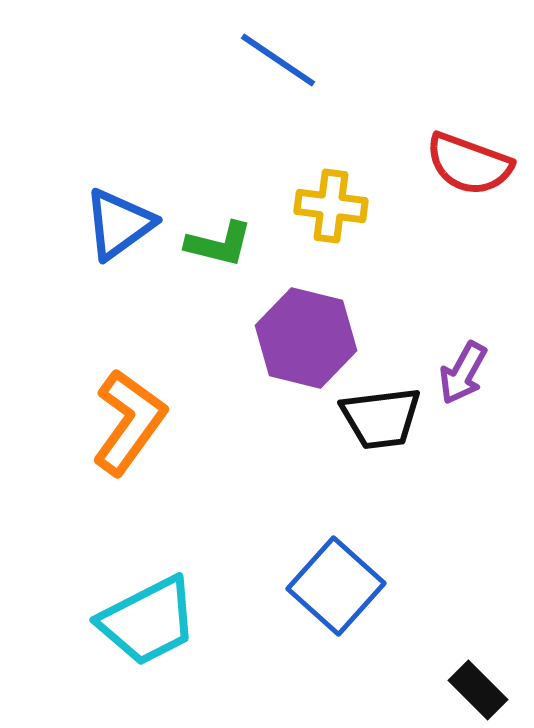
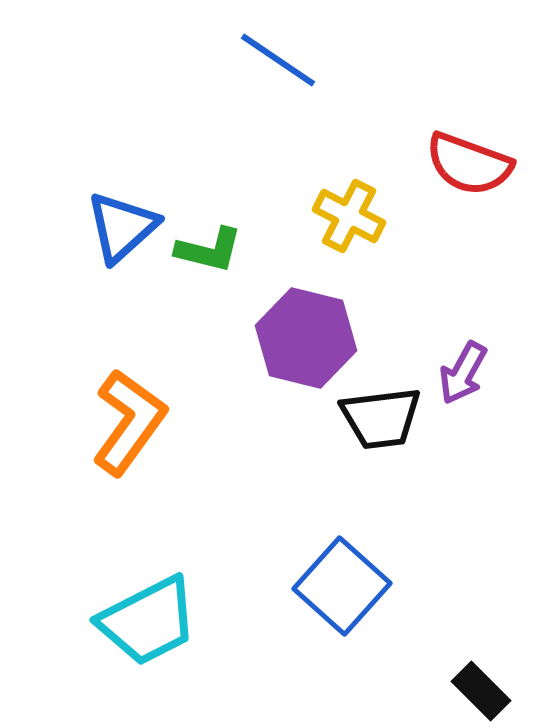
yellow cross: moved 18 px right, 10 px down; rotated 20 degrees clockwise
blue triangle: moved 3 px right, 3 px down; rotated 6 degrees counterclockwise
green L-shape: moved 10 px left, 6 px down
blue square: moved 6 px right
black rectangle: moved 3 px right, 1 px down
